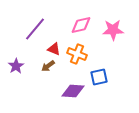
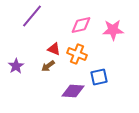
purple line: moved 3 px left, 13 px up
